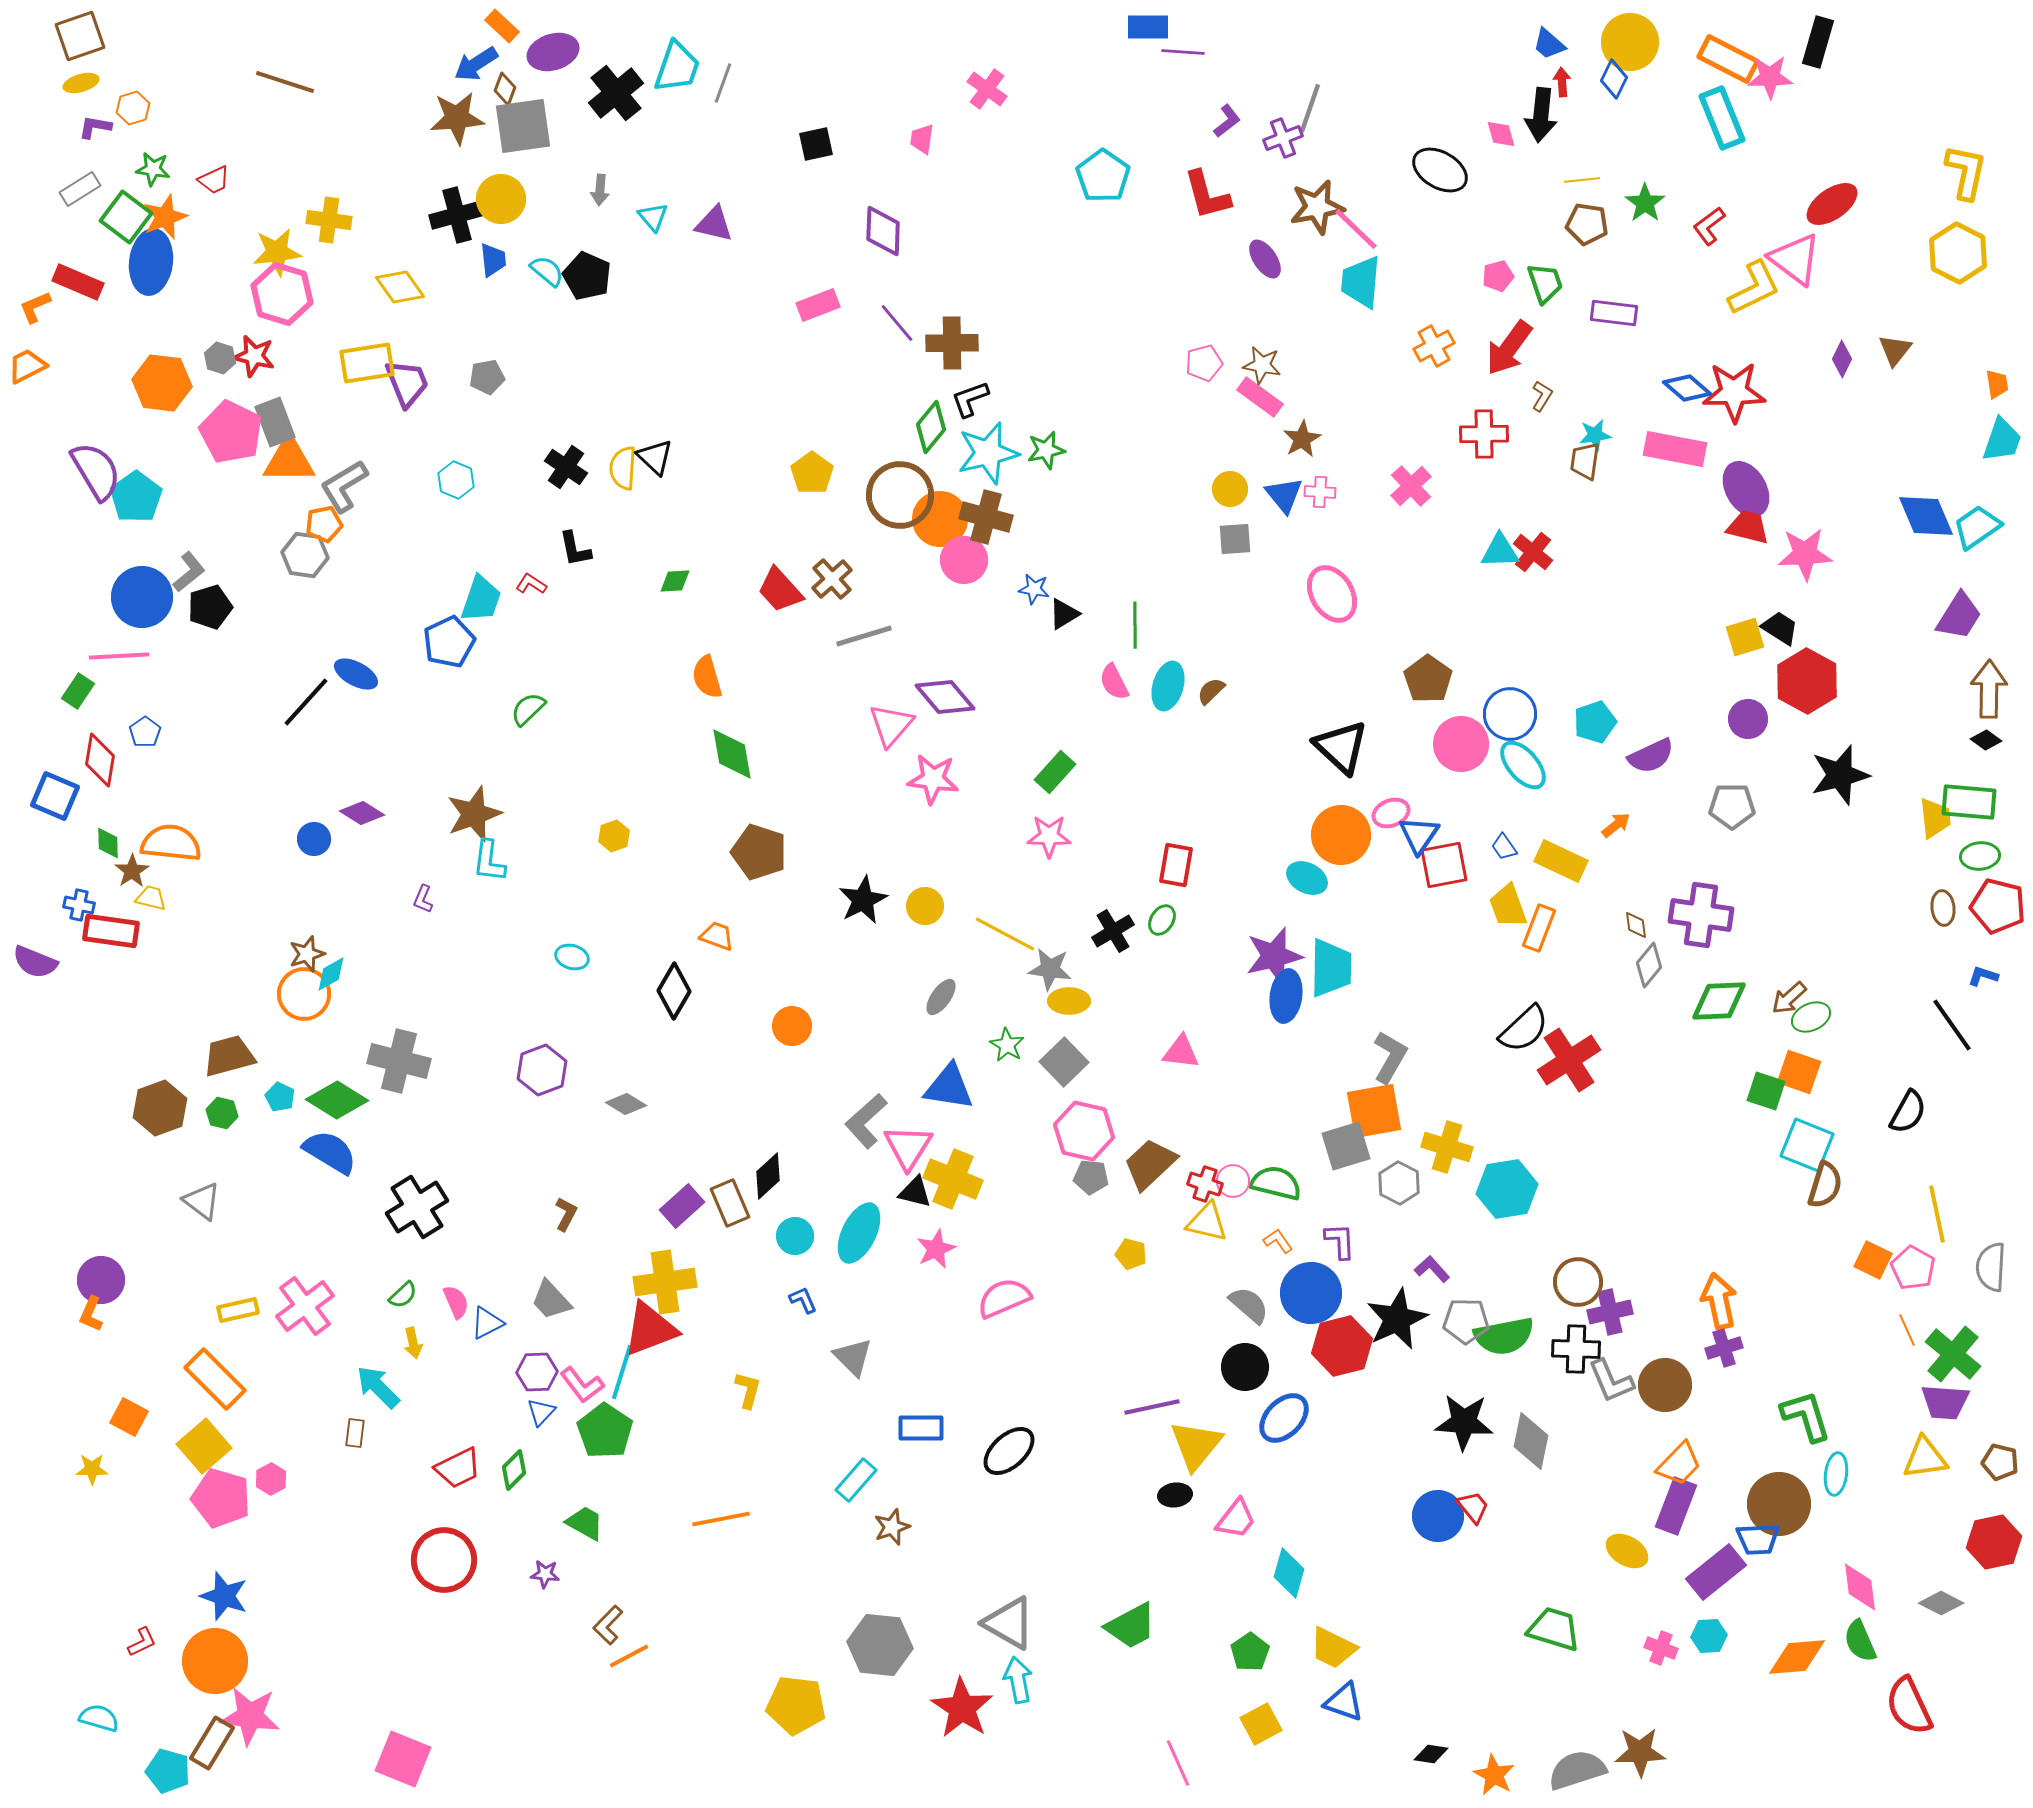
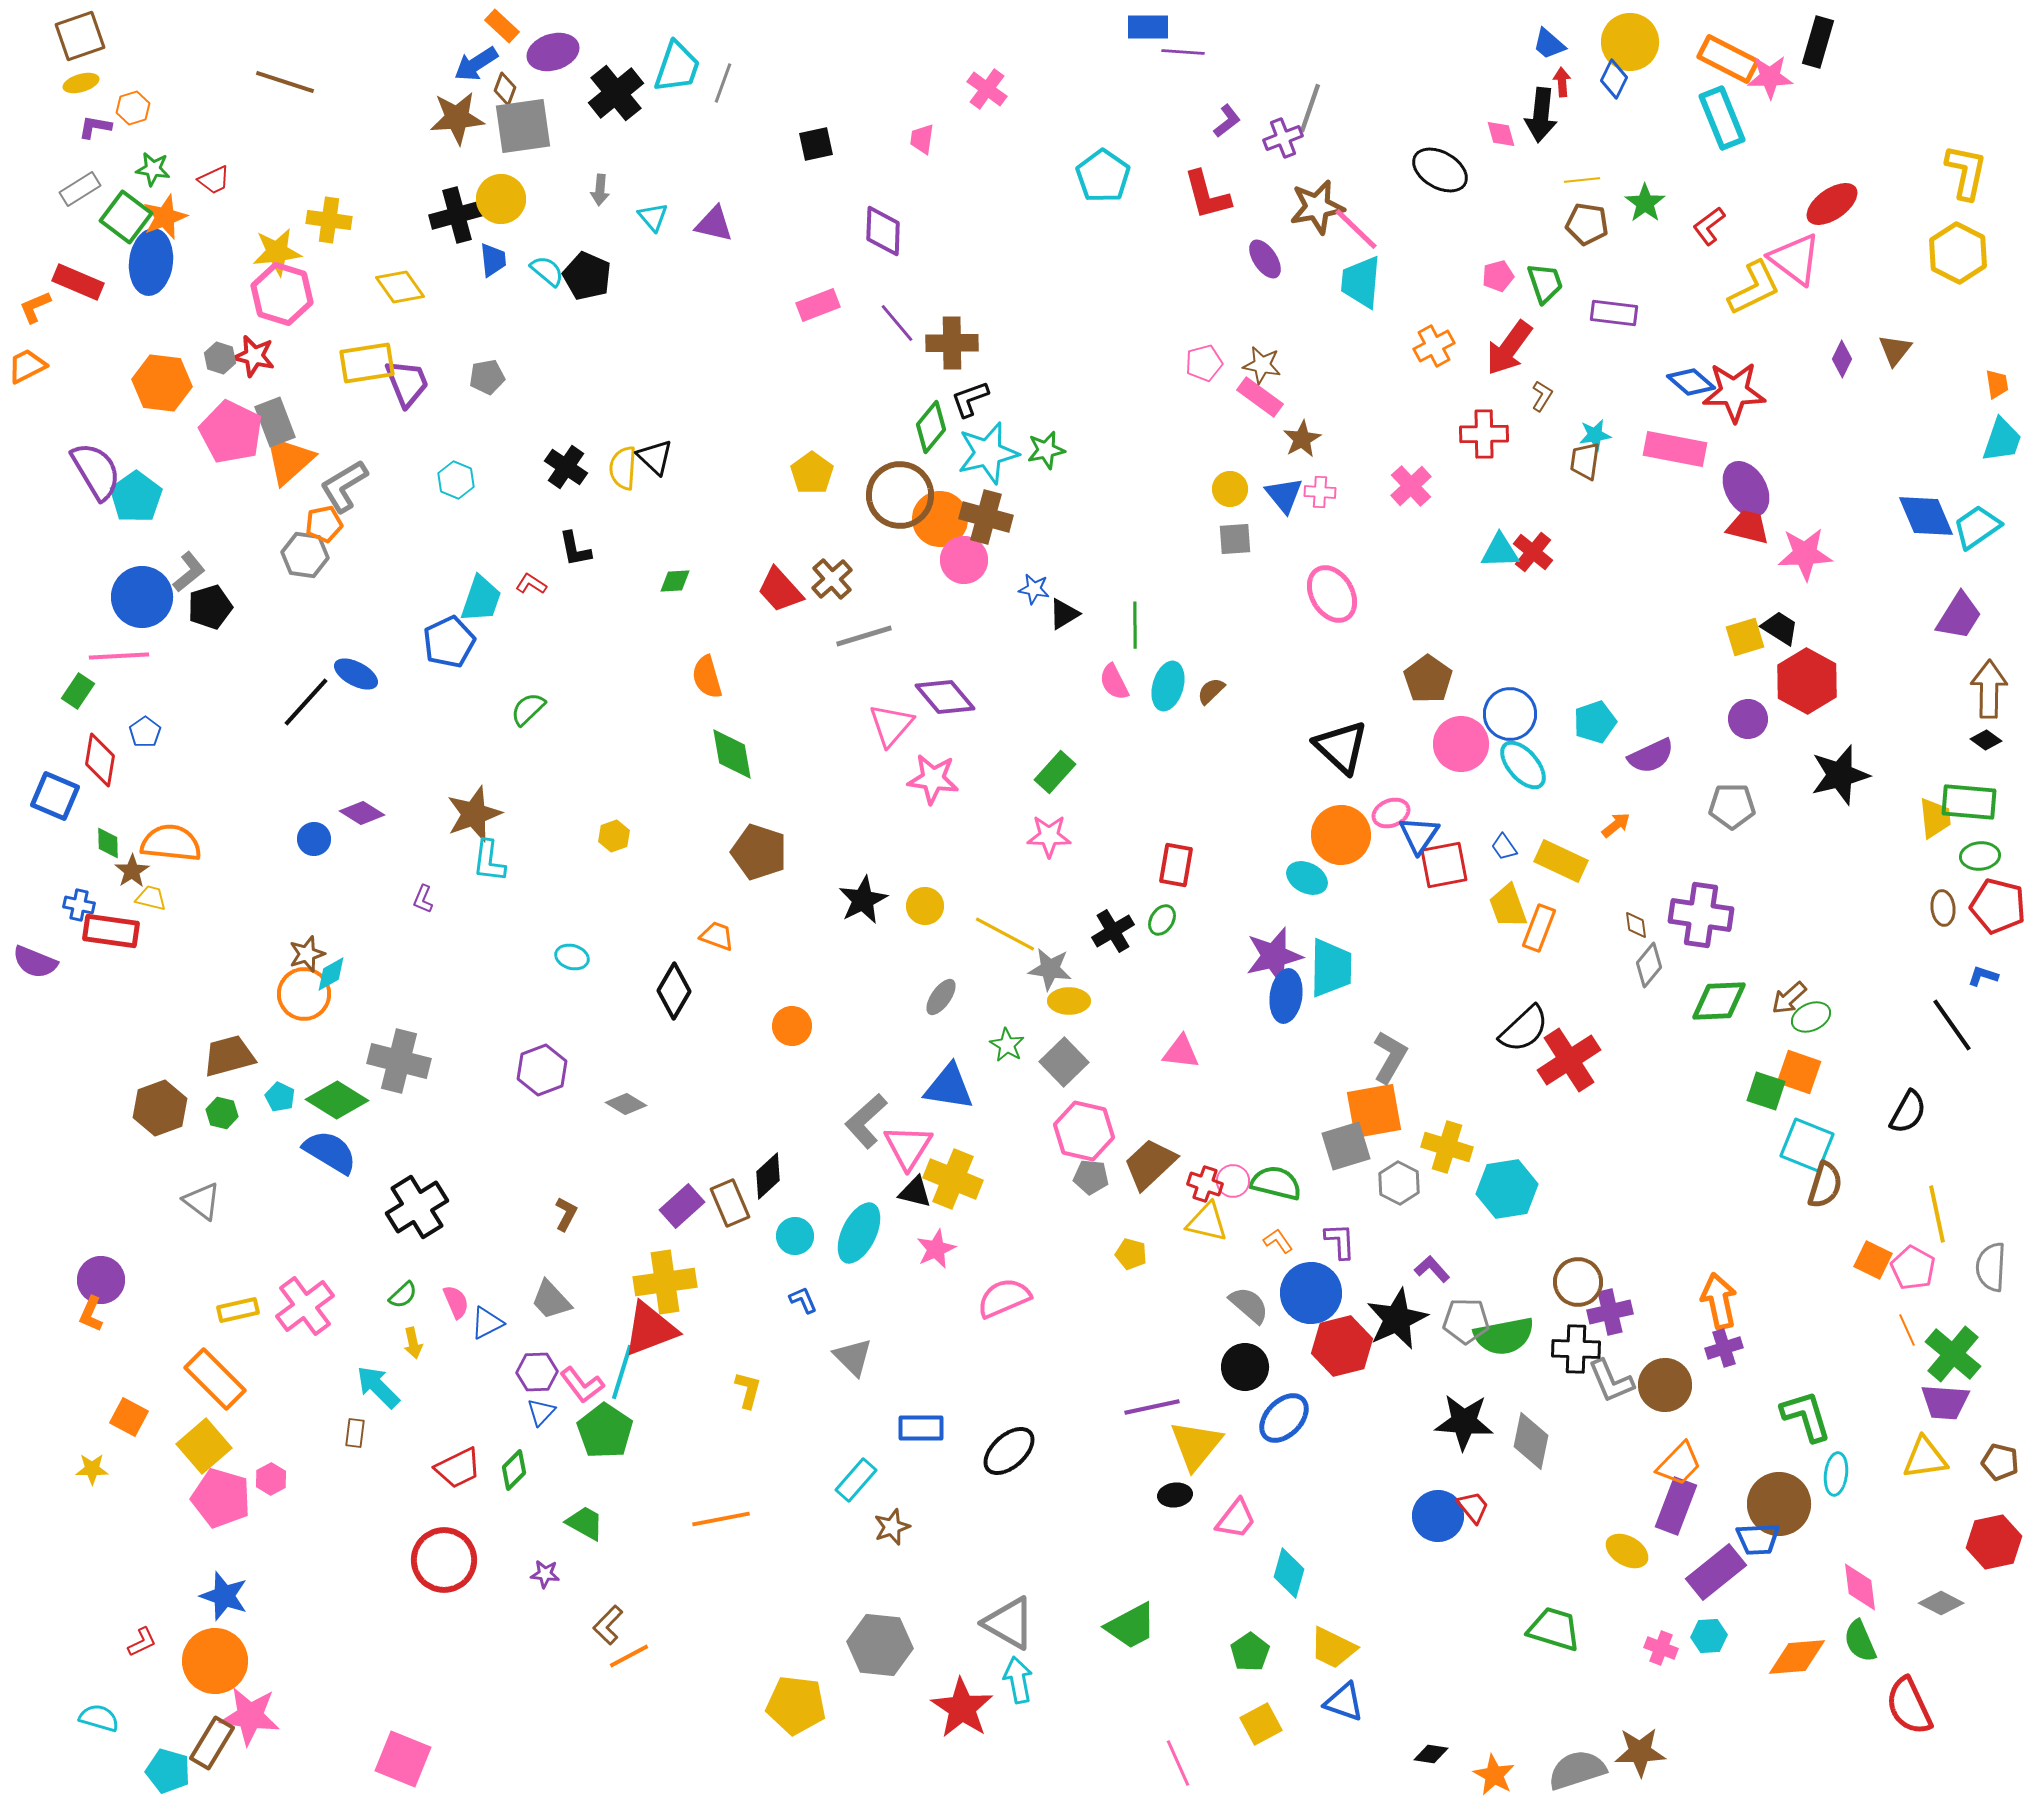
blue diamond at (1687, 388): moved 4 px right, 6 px up
orange triangle at (289, 460): rotated 42 degrees counterclockwise
